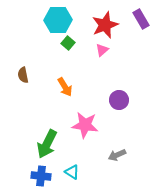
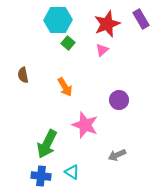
red star: moved 2 px right, 1 px up
pink star: rotated 12 degrees clockwise
